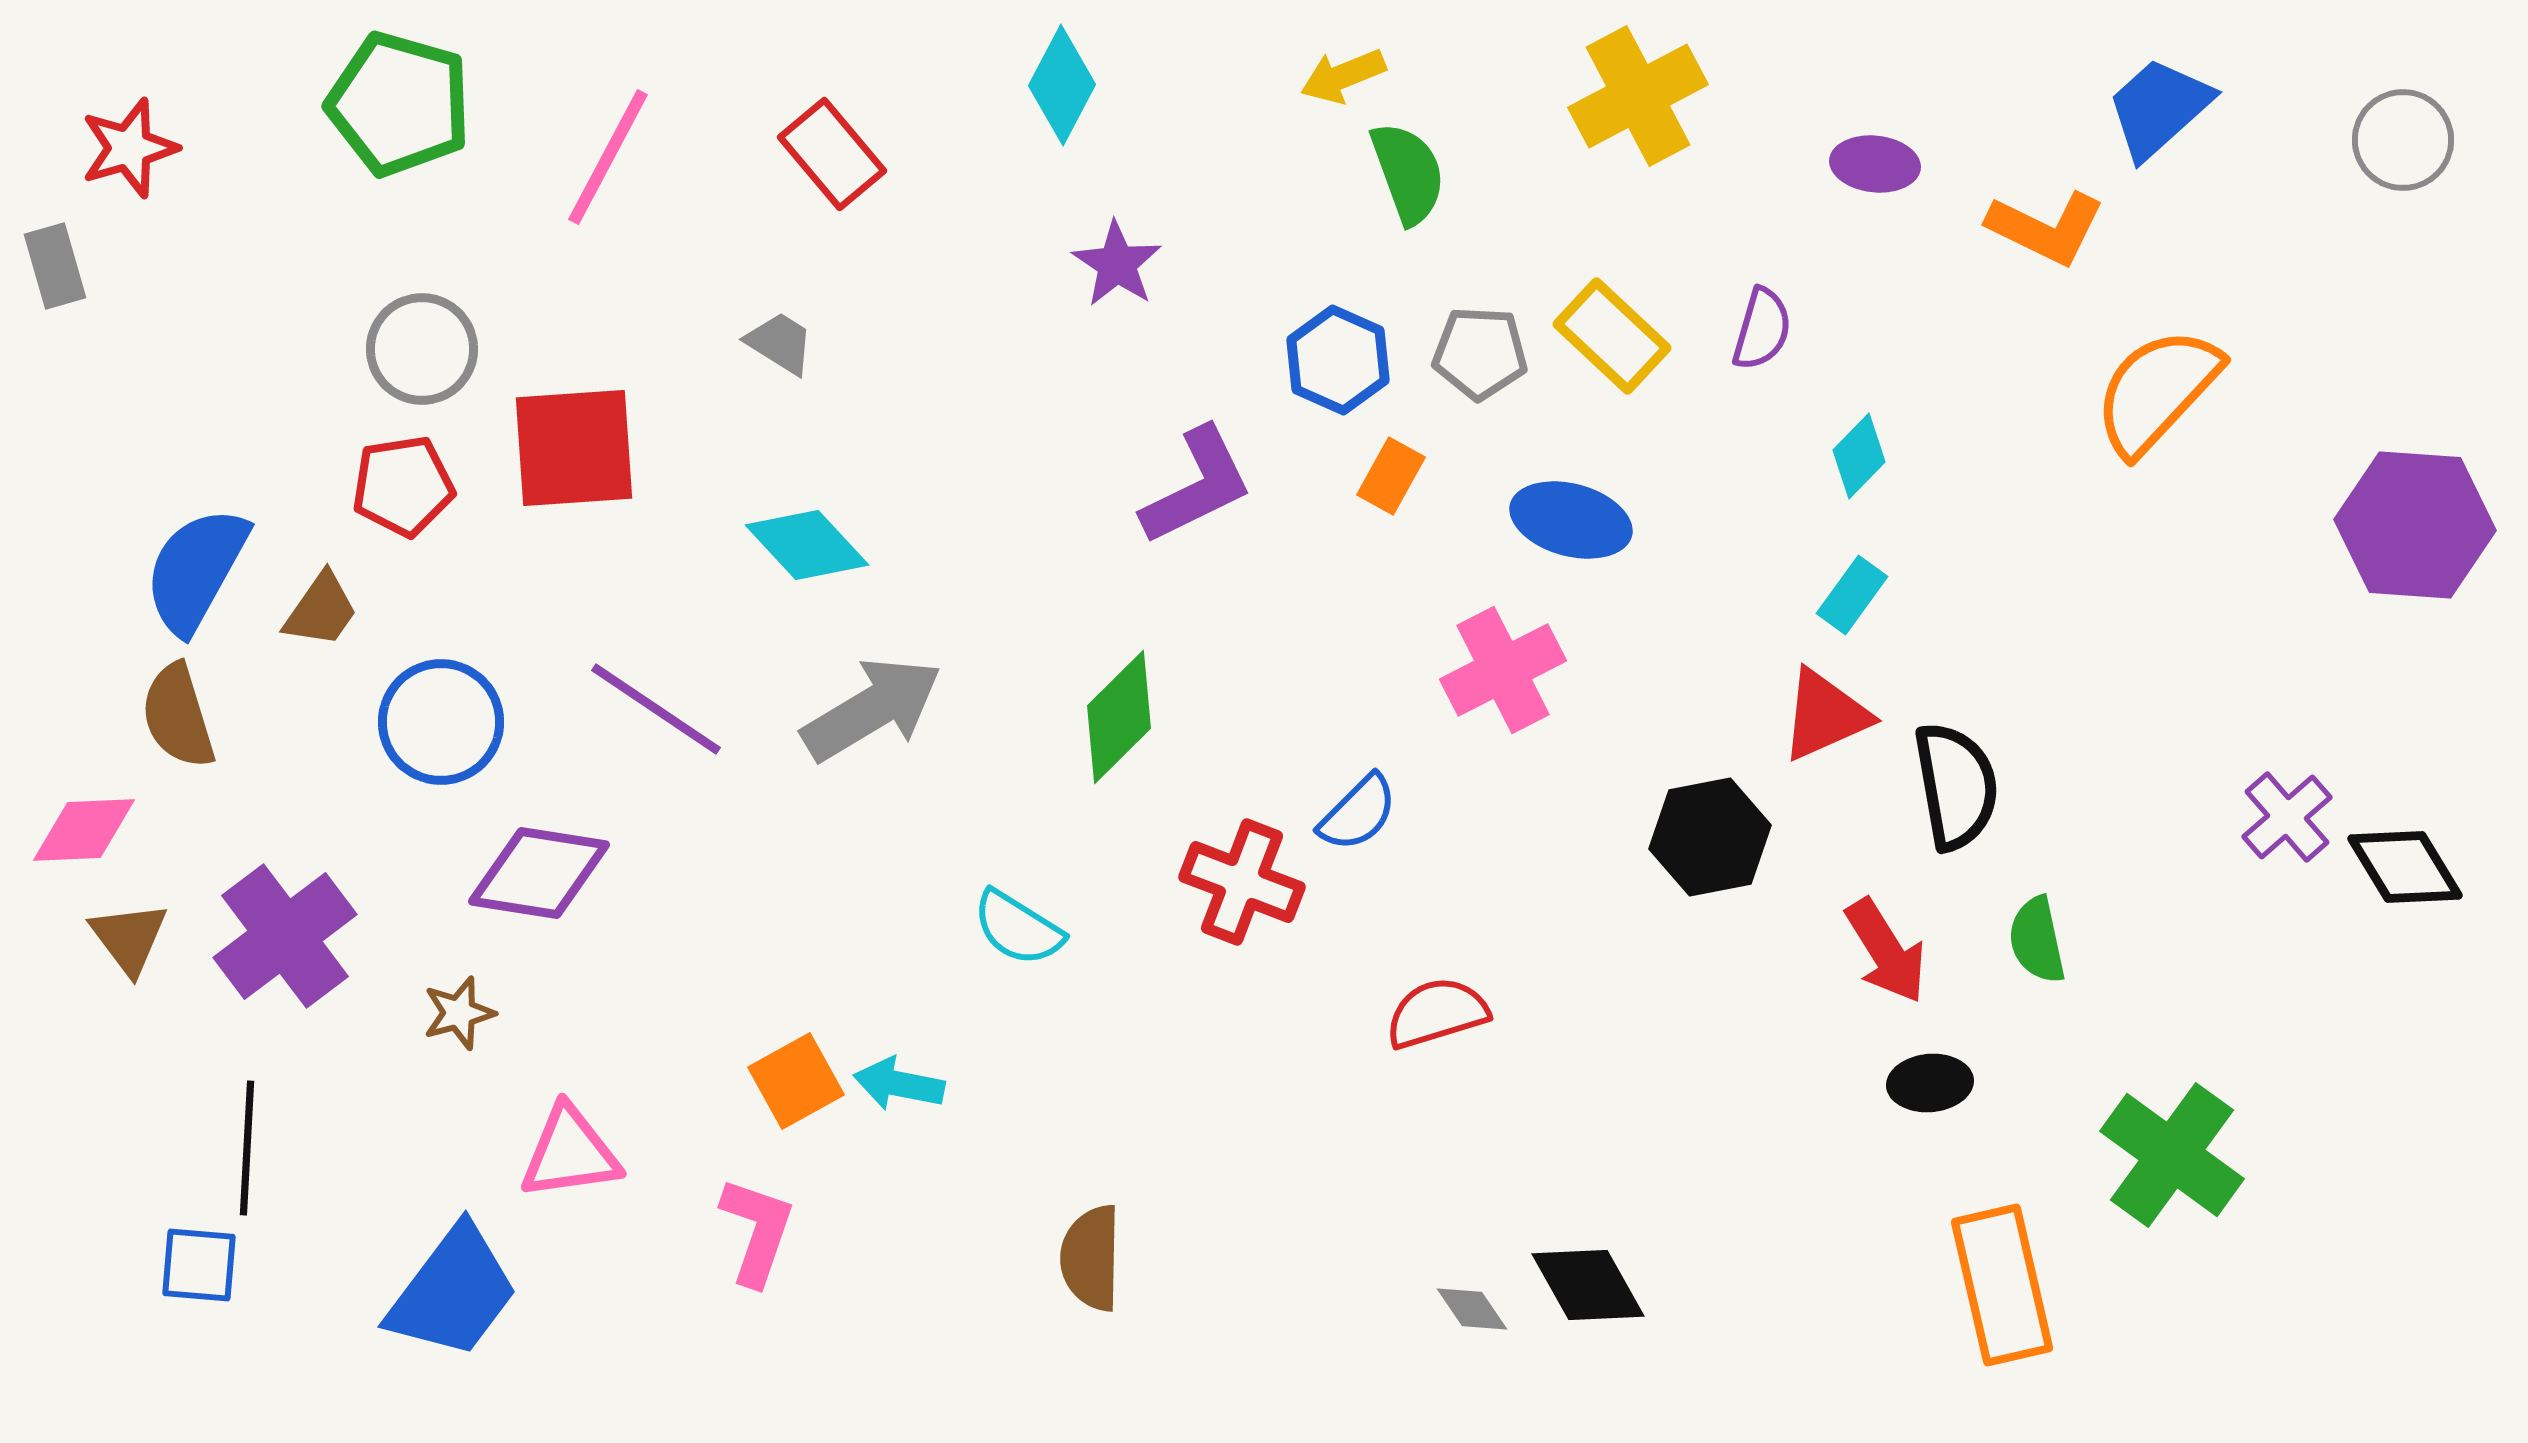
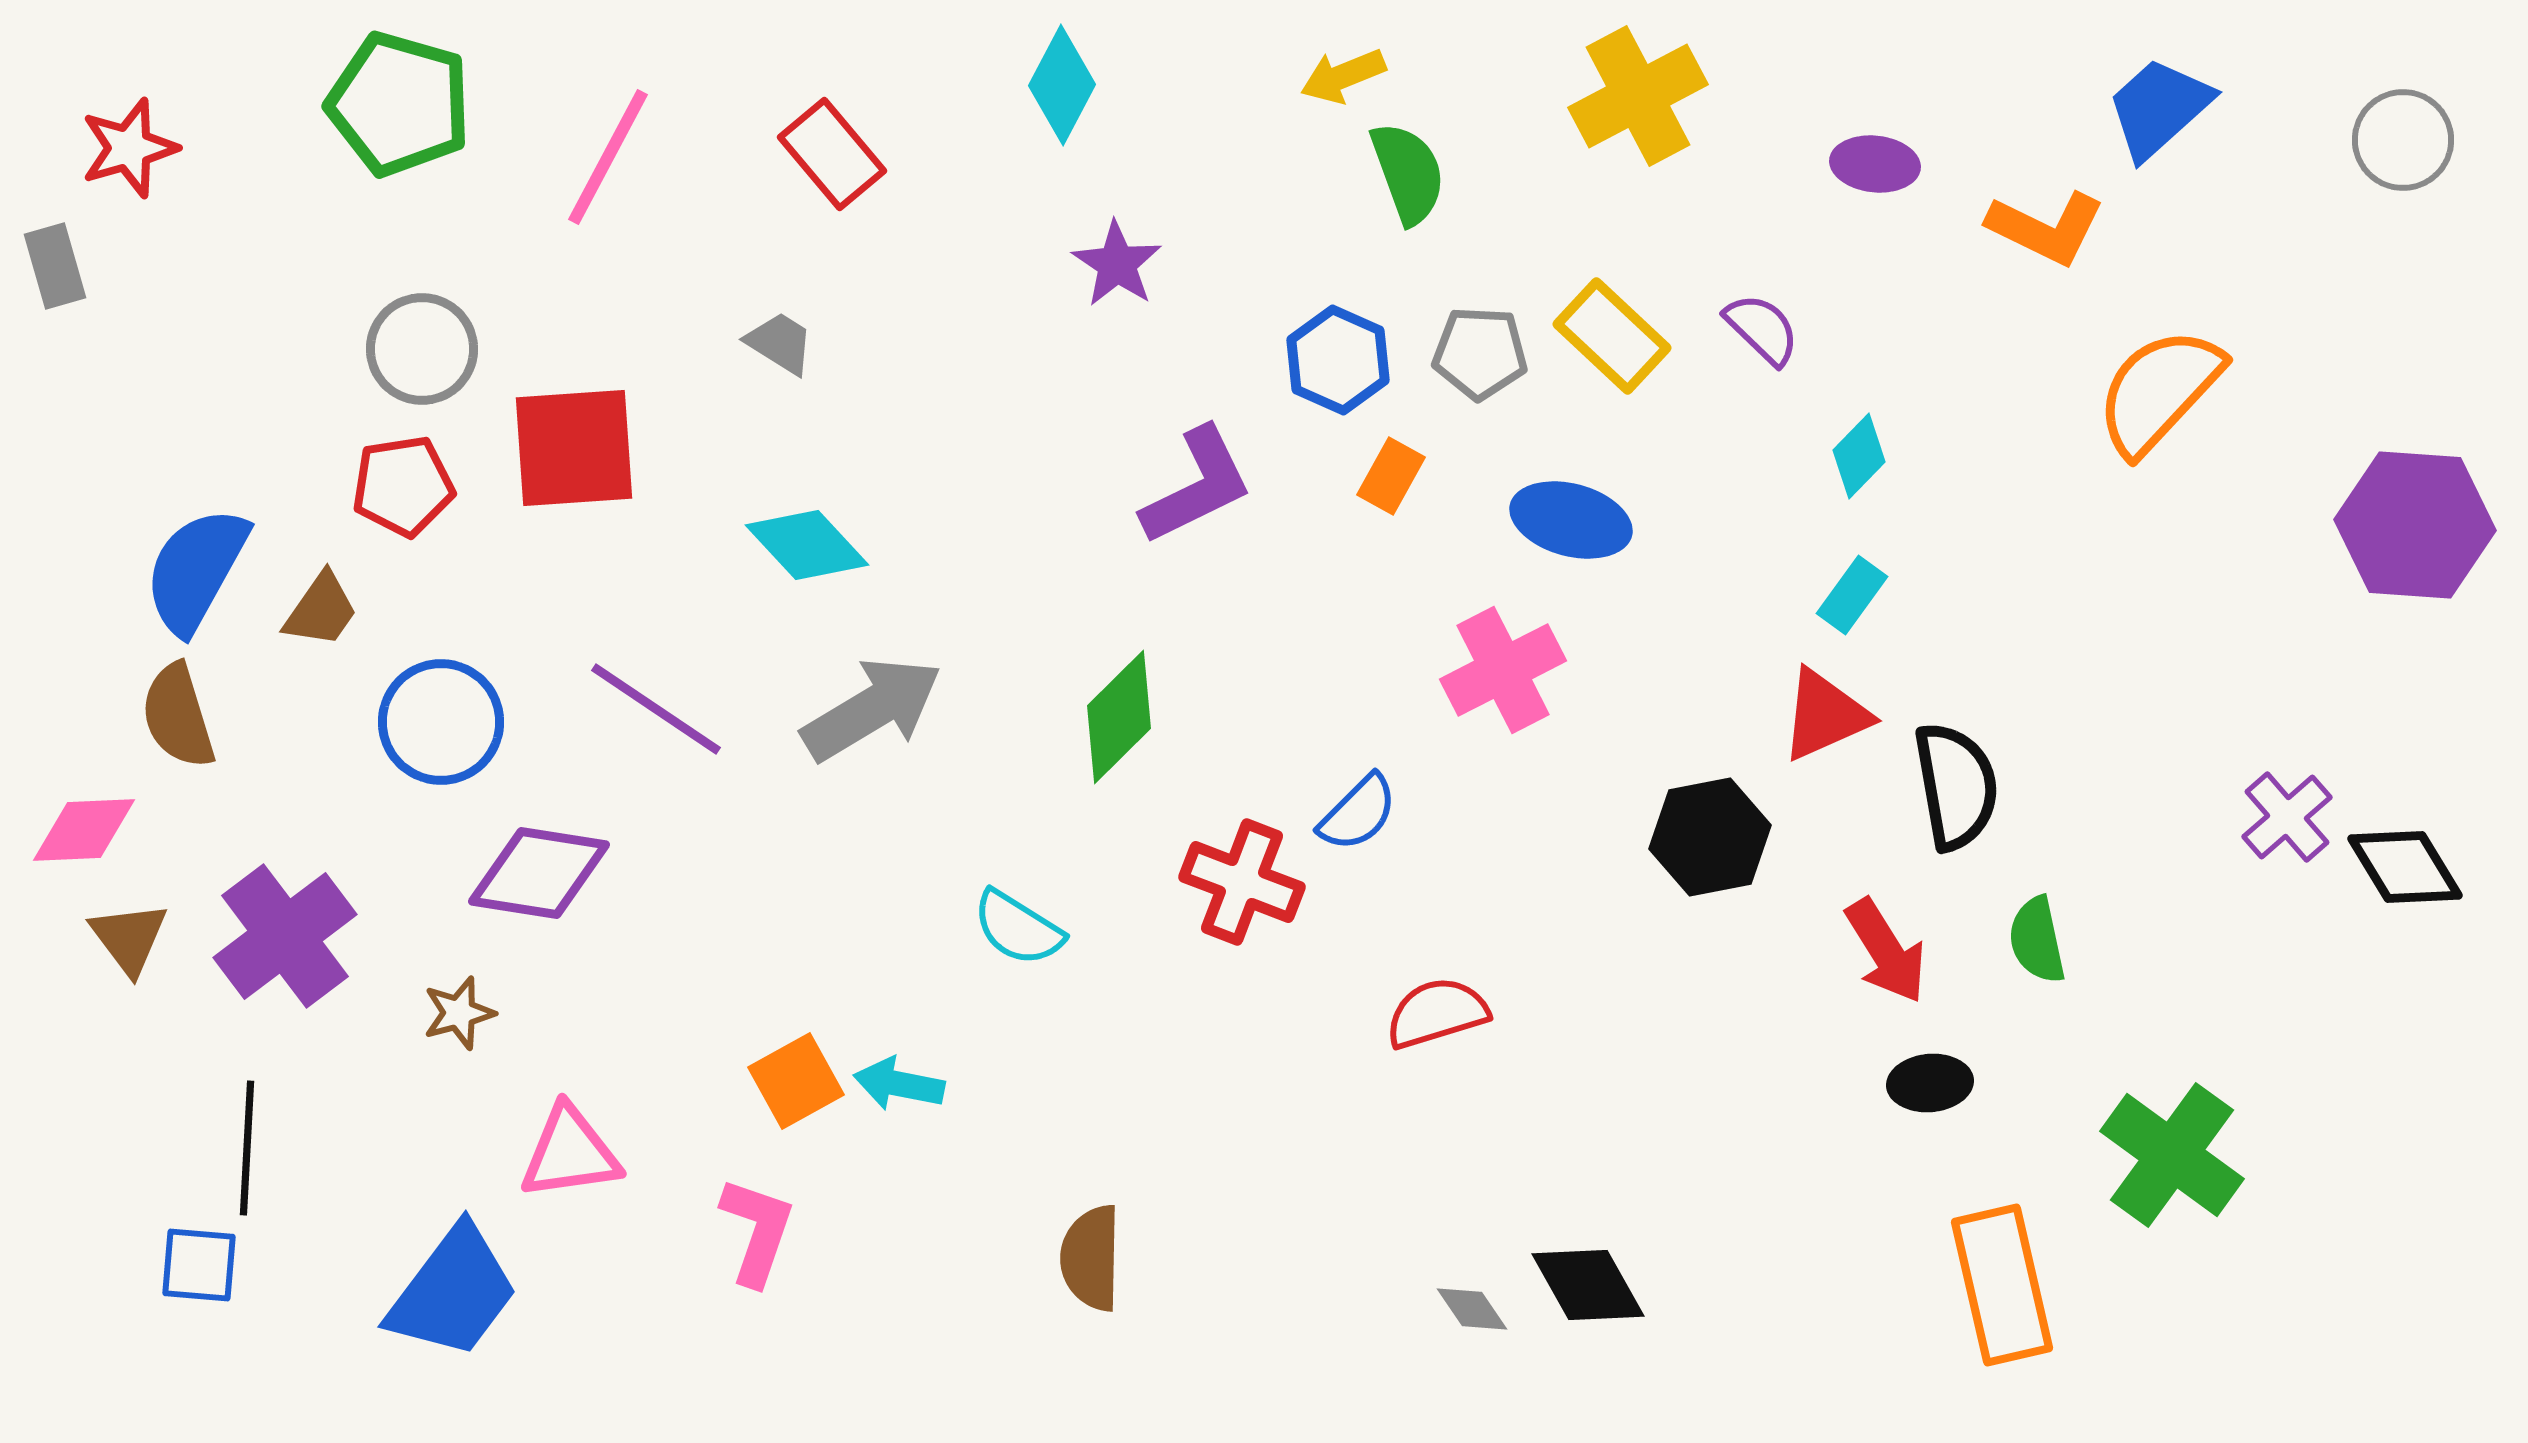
purple semicircle at (1762, 329): rotated 62 degrees counterclockwise
orange semicircle at (2157, 391): moved 2 px right
